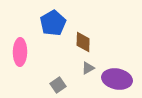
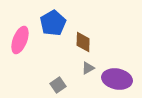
pink ellipse: moved 12 px up; rotated 20 degrees clockwise
